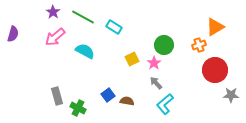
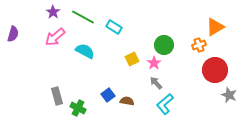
gray star: moved 2 px left; rotated 21 degrees clockwise
